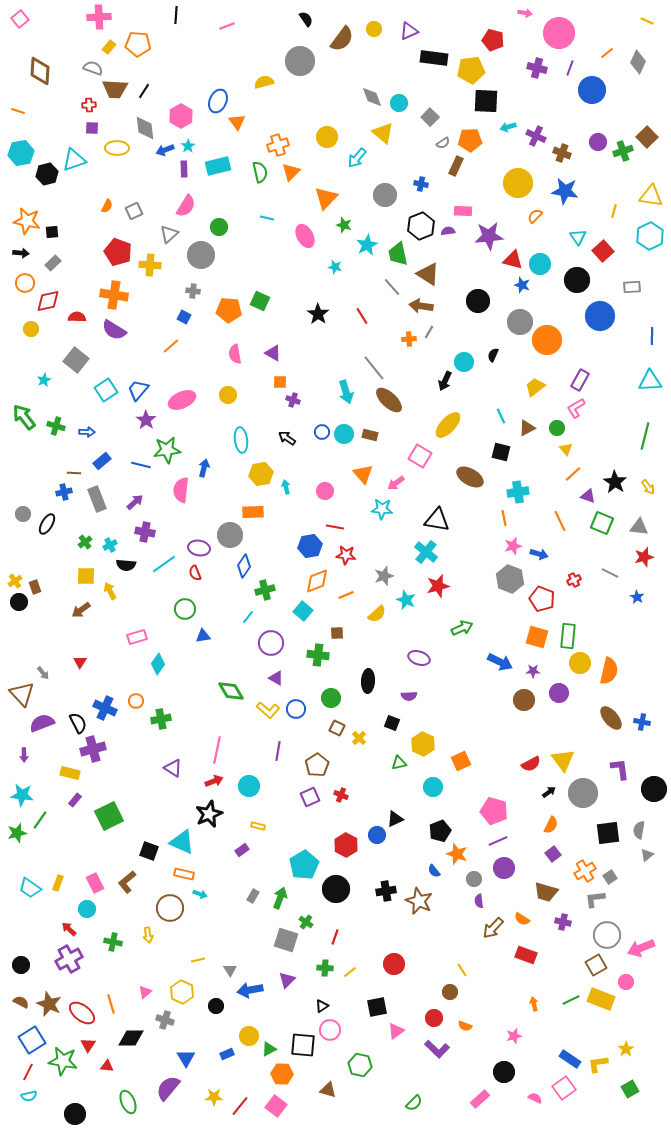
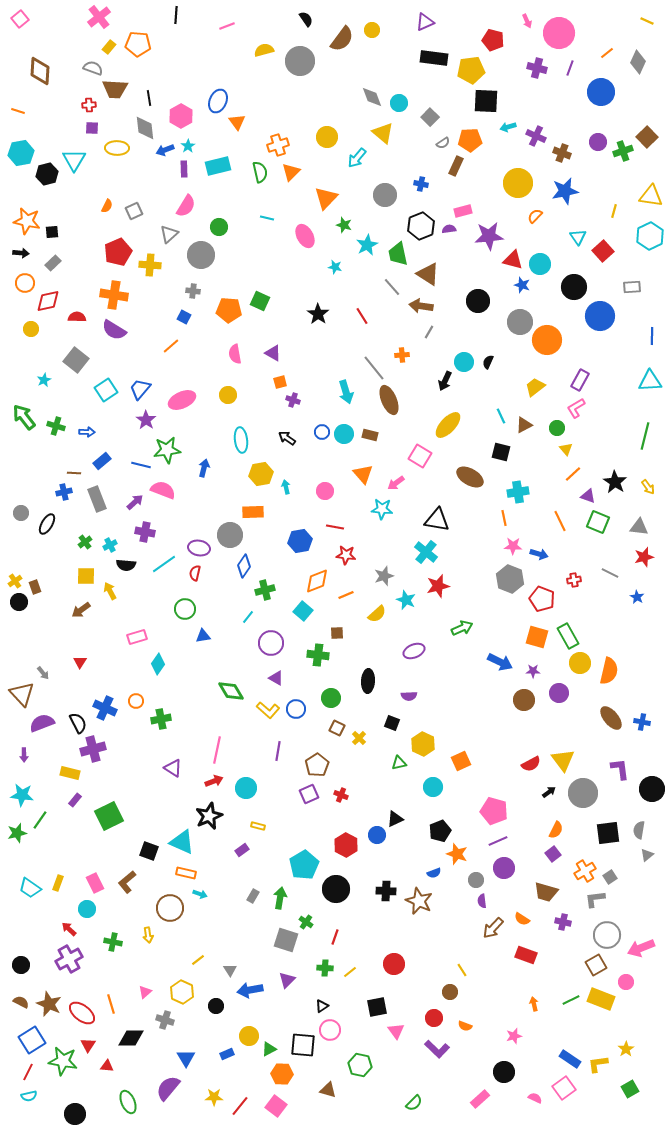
pink arrow at (525, 13): moved 2 px right, 8 px down; rotated 56 degrees clockwise
pink cross at (99, 17): rotated 35 degrees counterclockwise
yellow circle at (374, 29): moved 2 px left, 1 px down
purple triangle at (409, 31): moved 16 px right, 9 px up
yellow semicircle at (264, 82): moved 32 px up
blue circle at (592, 90): moved 9 px right, 2 px down
black line at (144, 91): moved 5 px right, 7 px down; rotated 42 degrees counterclockwise
cyan triangle at (74, 160): rotated 40 degrees counterclockwise
blue star at (565, 191): rotated 20 degrees counterclockwise
pink rectangle at (463, 211): rotated 18 degrees counterclockwise
purple semicircle at (448, 231): moved 1 px right, 2 px up
red pentagon at (118, 252): rotated 28 degrees clockwise
black circle at (577, 280): moved 3 px left, 7 px down
orange cross at (409, 339): moved 7 px left, 16 px down
black semicircle at (493, 355): moved 5 px left, 7 px down
orange square at (280, 382): rotated 16 degrees counterclockwise
blue trapezoid at (138, 390): moved 2 px right, 1 px up
brown ellipse at (389, 400): rotated 24 degrees clockwise
brown triangle at (527, 428): moved 3 px left, 3 px up
pink semicircle at (181, 490): moved 18 px left; rotated 105 degrees clockwise
gray circle at (23, 514): moved 2 px left, 1 px up
green square at (602, 523): moved 4 px left, 1 px up
blue hexagon at (310, 546): moved 10 px left, 5 px up
pink star at (513, 546): rotated 18 degrees clockwise
red semicircle at (195, 573): rotated 35 degrees clockwise
red cross at (574, 580): rotated 16 degrees clockwise
green rectangle at (568, 636): rotated 35 degrees counterclockwise
purple ellipse at (419, 658): moved 5 px left, 7 px up; rotated 40 degrees counterclockwise
cyan circle at (249, 786): moved 3 px left, 2 px down
black circle at (654, 789): moved 2 px left
purple square at (310, 797): moved 1 px left, 3 px up
black star at (209, 814): moved 2 px down
orange semicircle at (551, 825): moved 5 px right, 5 px down
blue semicircle at (434, 871): moved 2 px down; rotated 72 degrees counterclockwise
orange rectangle at (184, 874): moved 2 px right, 1 px up
gray circle at (474, 879): moved 2 px right, 1 px down
black cross at (386, 891): rotated 12 degrees clockwise
green arrow at (280, 898): rotated 10 degrees counterclockwise
purple semicircle at (479, 901): moved 3 px right
yellow line at (198, 960): rotated 24 degrees counterclockwise
pink triangle at (396, 1031): rotated 30 degrees counterclockwise
